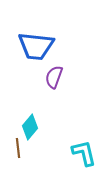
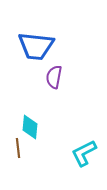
purple semicircle: rotated 10 degrees counterclockwise
cyan diamond: rotated 35 degrees counterclockwise
cyan L-shape: rotated 104 degrees counterclockwise
